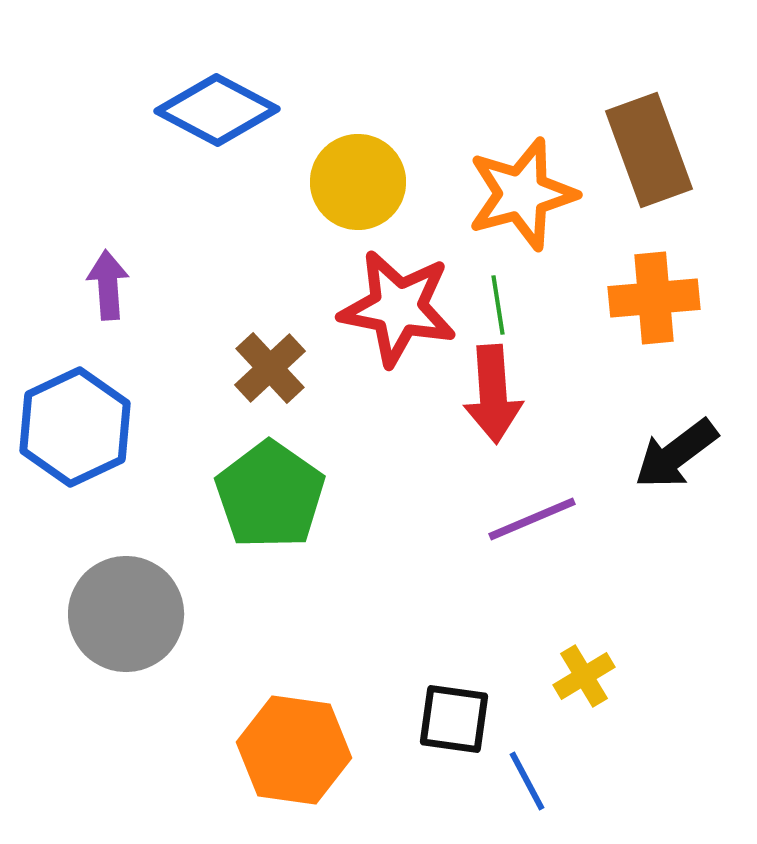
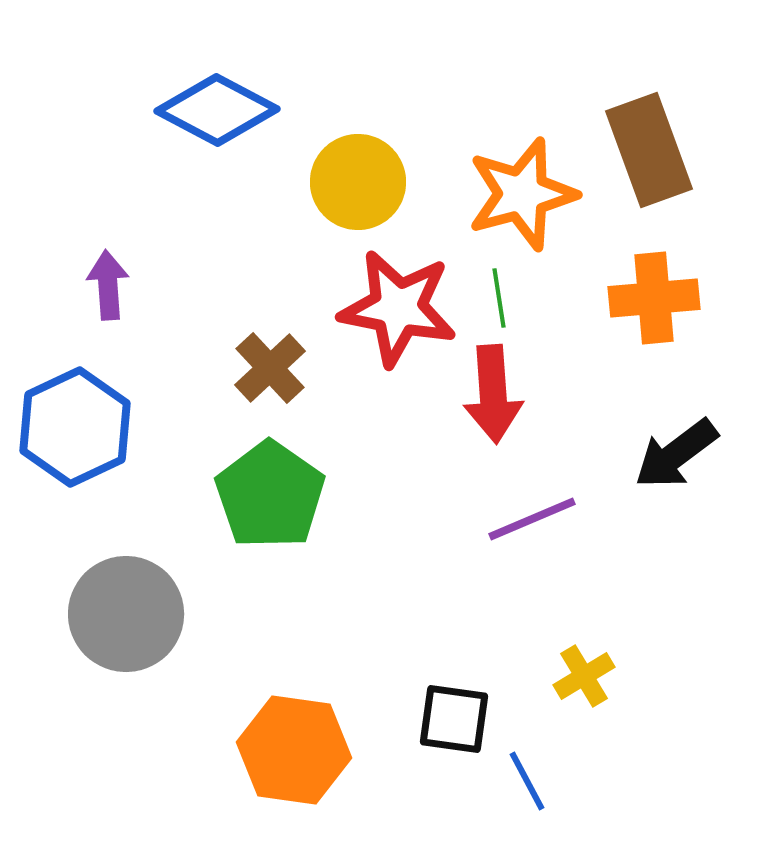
green line: moved 1 px right, 7 px up
